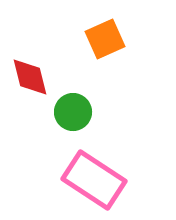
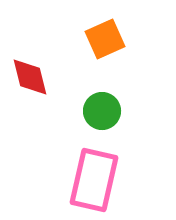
green circle: moved 29 px right, 1 px up
pink rectangle: rotated 70 degrees clockwise
